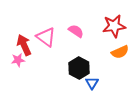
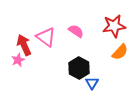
orange semicircle: rotated 24 degrees counterclockwise
pink star: rotated 16 degrees counterclockwise
